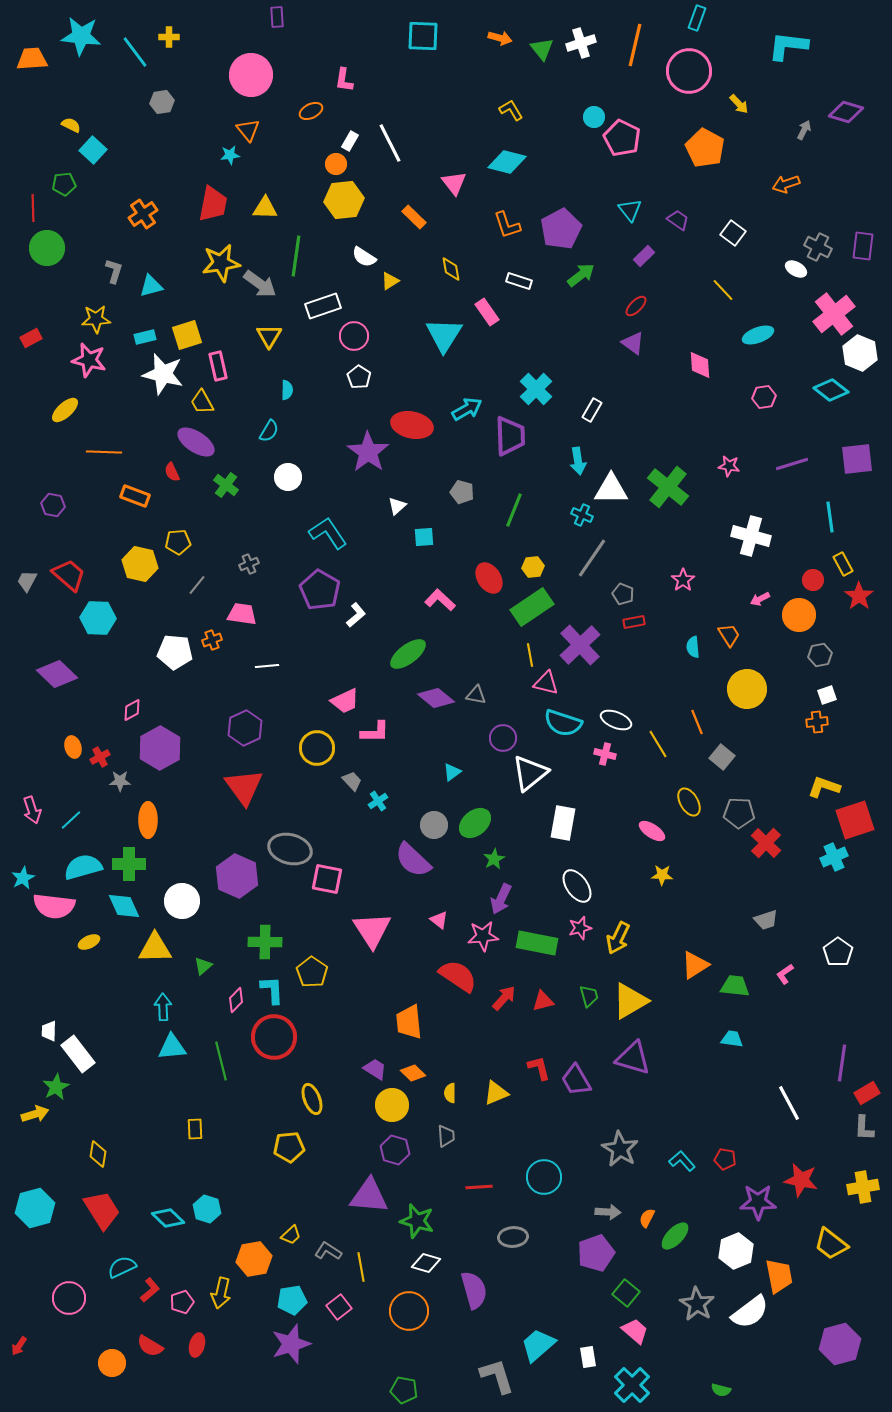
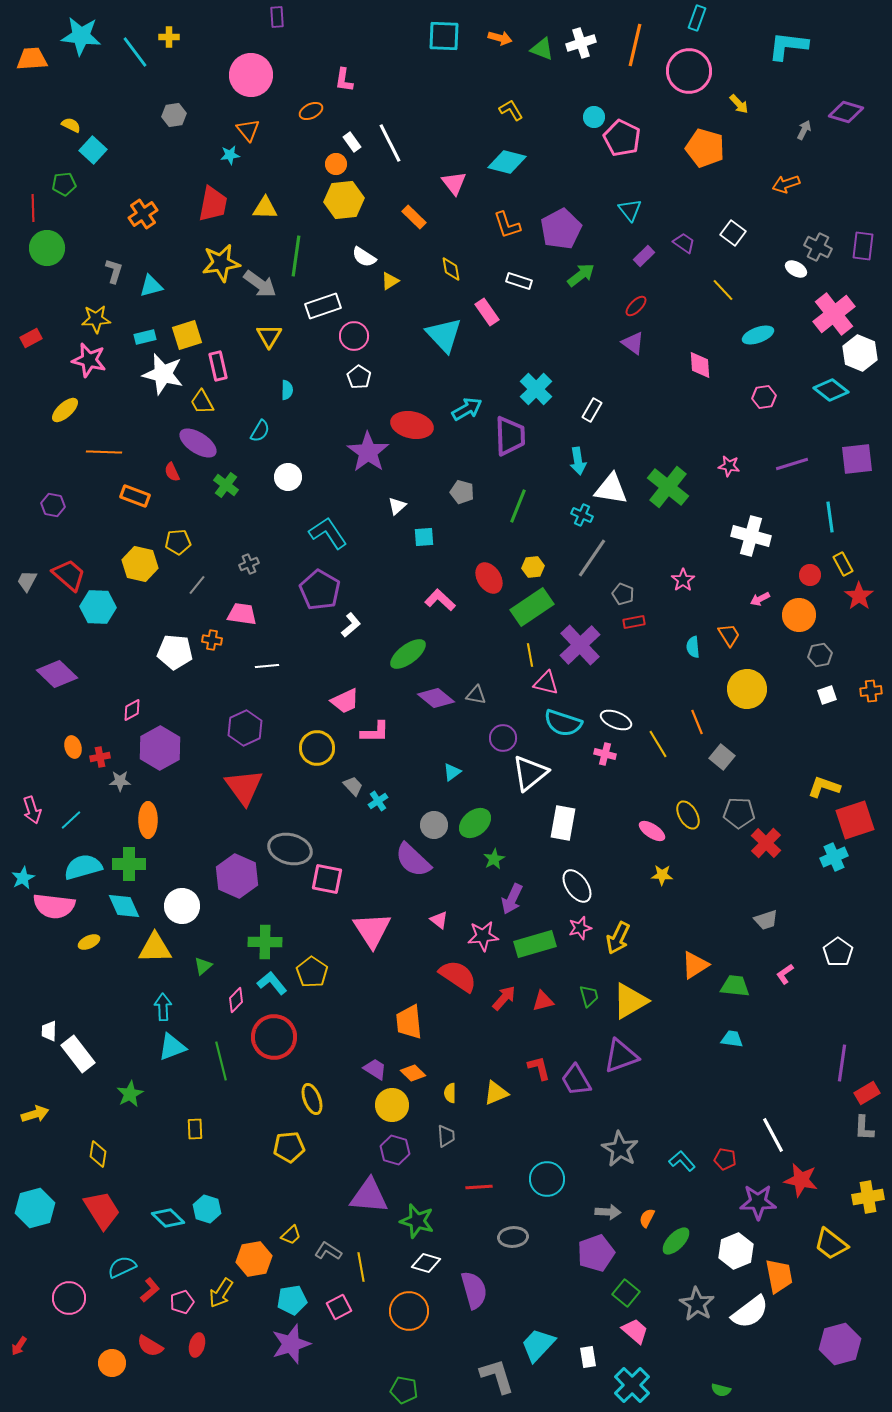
cyan square at (423, 36): moved 21 px right
green triangle at (542, 49): rotated 30 degrees counterclockwise
gray hexagon at (162, 102): moved 12 px right, 13 px down
white rectangle at (350, 141): moved 2 px right, 1 px down; rotated 66 degrees counterclockwise
orange pentagon at (705, 148): rotated 12 degrees counterclockwise
purple trapezoid at (678, 220): moved 6 px right, 23 px down
cyan triangle at (444, 335): rotated 15 degrees counterclockwise
cyan semicircle at (269, 431): moved 9 px left
purple ellipse at (196, 442): moved 2 px right, 1 px down
white triangle at (611, 489): rotated 9 degrees clockwise
green line at (514, 510): moved 4 px right, 4 px up
red circle at (813, 580): moved 3 px left, 5 px up
white L-shape at (356, 615): moved 5 px left, 10 px down
cyan hexagon at (98, 618): moved 11 px up
orange cross at (212, 640): rotated 30 degrees clockwise
orange cross at (817, 722): moved 54 px right, 31 px up
red cross at (100, 757): rotated 18 degrees clockwise
gray trapezoid at (352, 781): moved 1 px right, 5 px down
yellow ellipse at (689, 802): moved 1 px left, 13 px down
purple arrow at (501, 899): moved 11 px right
white circle at (182, 901): moved 5 px down
green rectangle at (537, 943): moved 2 px left, 1 px down; rotated 27 degrees counterclockwise
cyan L-shape at (272, 990): moved 7 px up; rotated 36 degrees counterclockwise
cyan triangle at (172, 1047): rotated 16 degrees counterclockwise
purple triangle at (633, 1058): moved 12 px left, 2 px up; rotated 36 degrees counterclockwise
green star at (56, 1087): moved 74 px right, 7 px down
white line at (789, 1103): moved 16 px left, 32 px down
cyan circle at (544, 1177): moved 3 px right, 2 px down
yellow cross at (863, 1187): moved 5 px right, 10 px down
green ellipse at (675, 1236): moved 1 px right, 5 px down
yellow arrow at (221, 1293): rotated 20 degrees clockwise
pink square at (339, 1307): rotated 10 degrees clockwise
cyan trapezoid at (538, 1345): rotated 6 degrees counterclockwise
